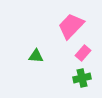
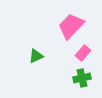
green triangle: rotated 28 degrees counterclockwise
